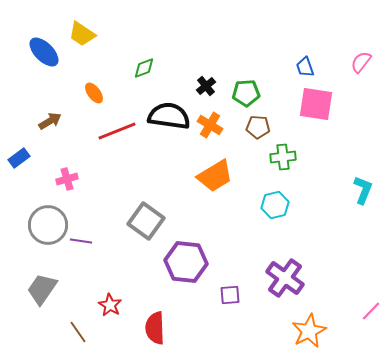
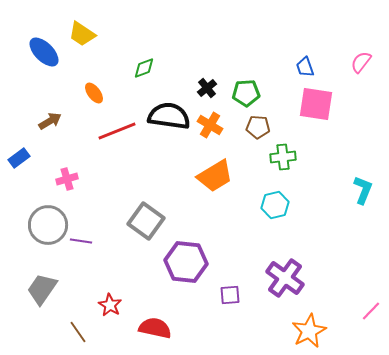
black cross: moved 1 px right, 2 px down
red semicircle: rotated 104 degrees clockwise
